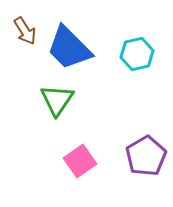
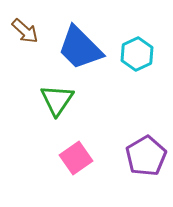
brown arrow: rotated 16 degrees counterclockwise
blue trapezoid: moved 11 px right
cyan hexagon: rotated 12 degrees counterclockwise
pink square: moved 4 px left, 3 px up
